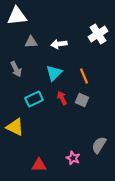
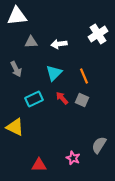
red arrow: rotated 16 degrees counterclockwise
